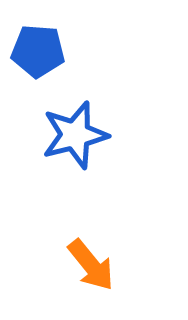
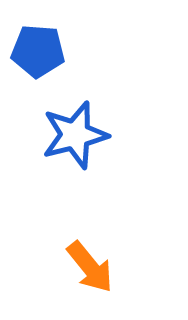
orange arrow: moved 1 px left, 2 px down
